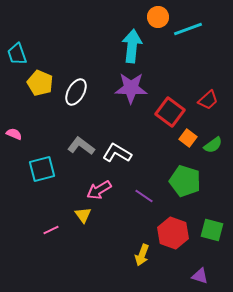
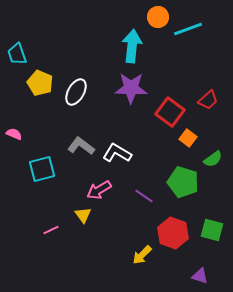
green semicircle: moved 14 px down
green pentagon: moved 2 px left, 1 px down
yellow arrow: rotated 25 degrees clockwise
